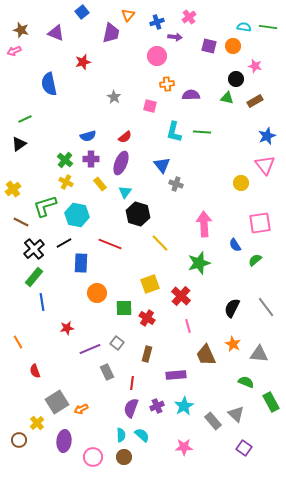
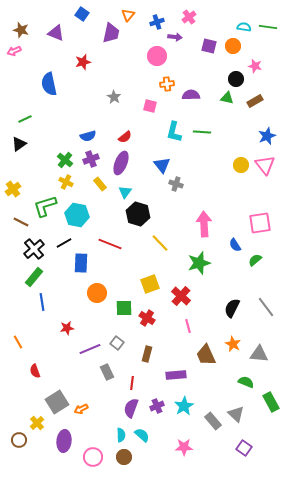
blue square at (82, 12): moved 2 px down; rotated 16 degrees counterclockwise
purple cross at (91, 159): rotated 21 degrees counterclockwise
yellow circle at (241, 183): moved 18 px up
